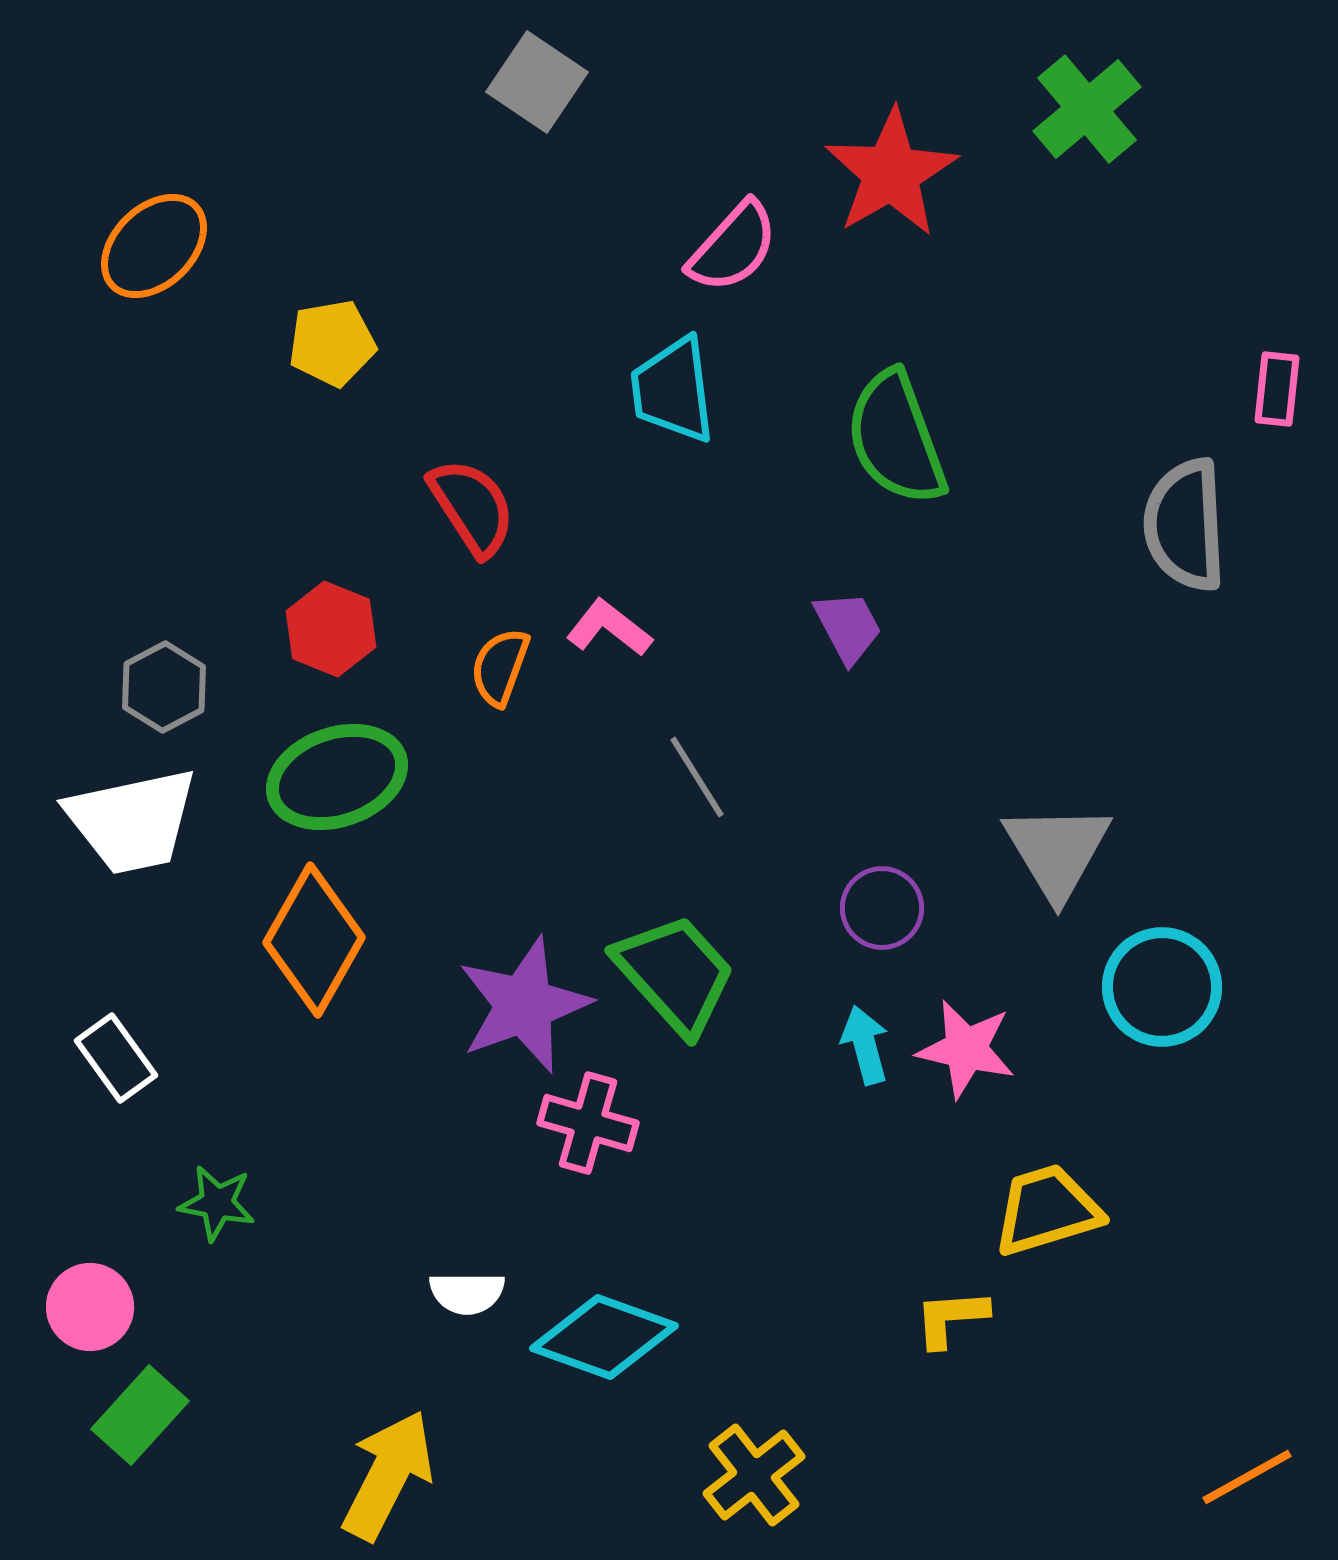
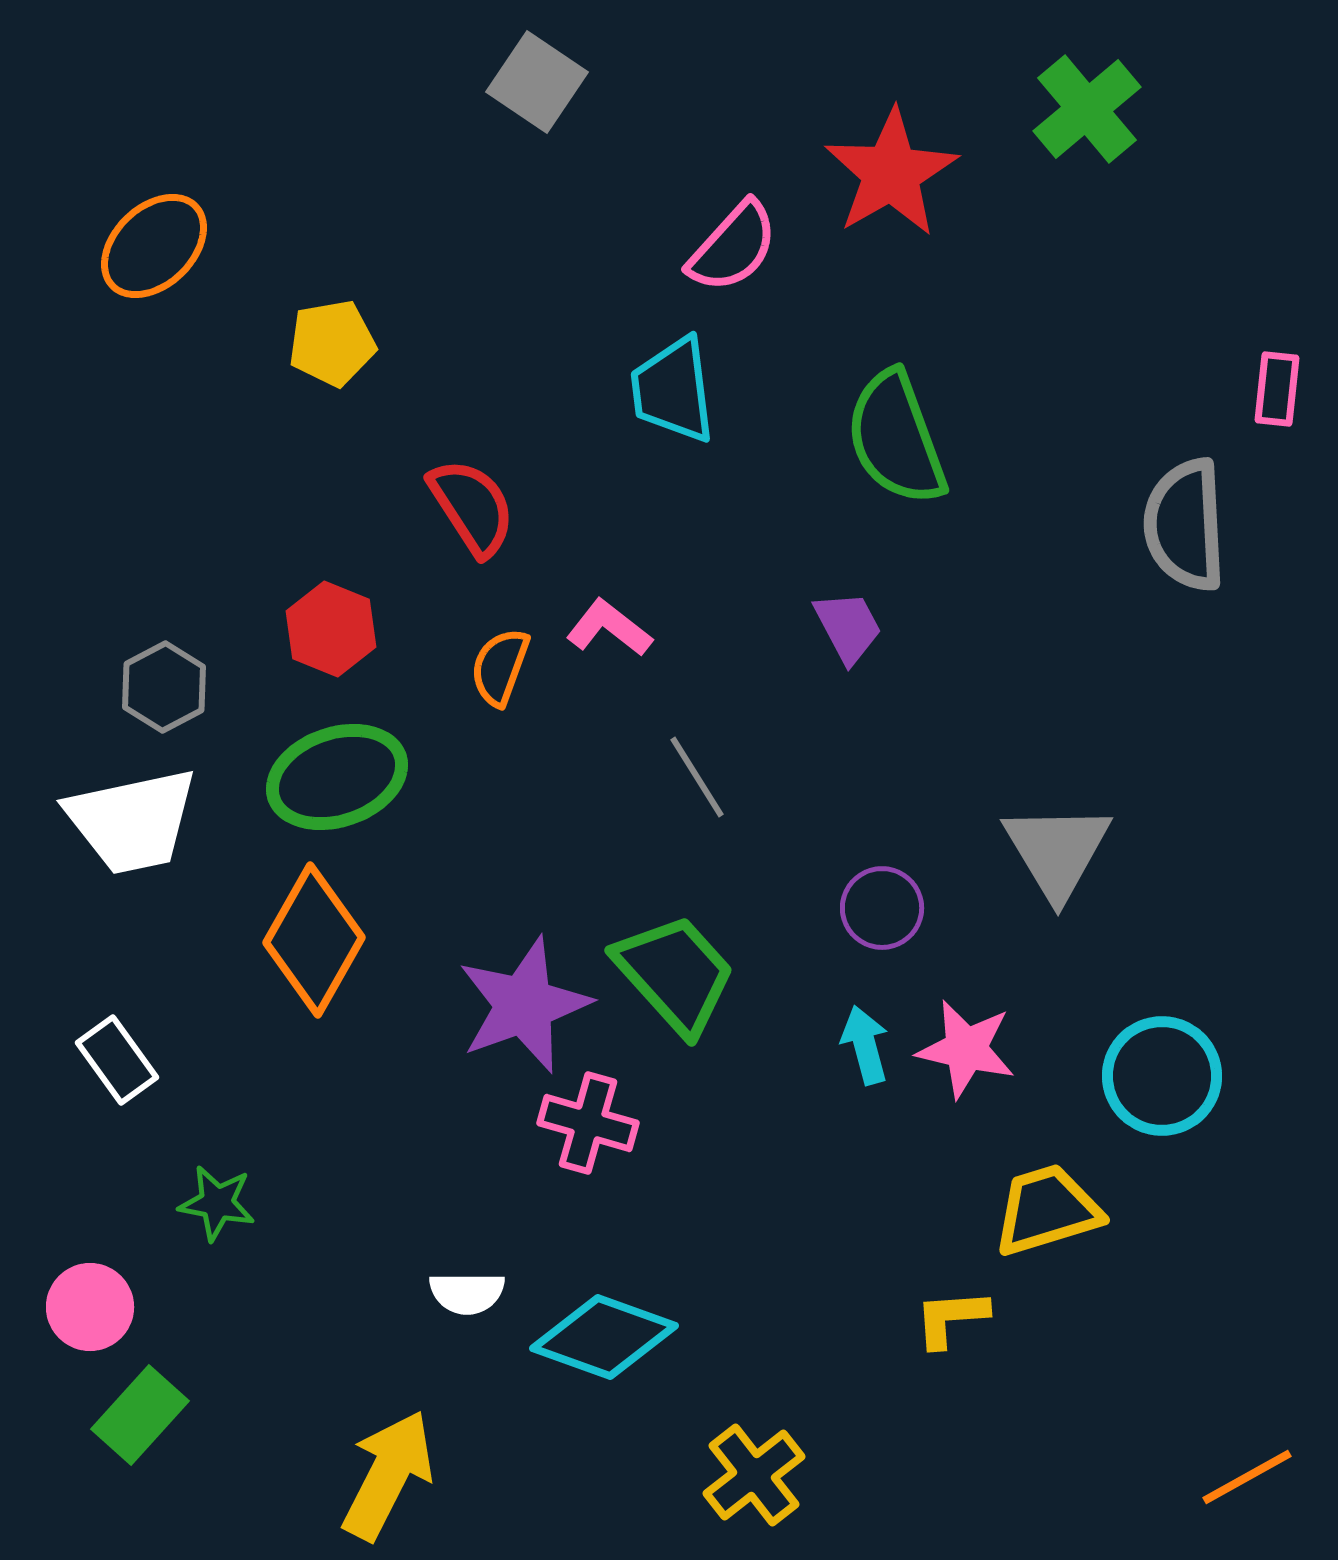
cyan circle: moved 89 px down
white rectangle: moved 1 px right, 2 px down
